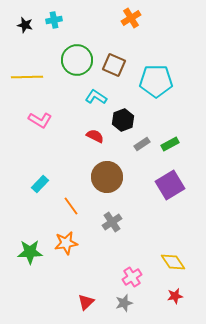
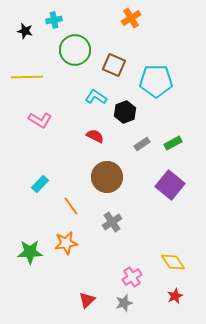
black star: moved 6 px down
green circle: moved 2 px left, 10 px up
black hexagon: moved 2 px right, 8 px up
green rectangle: moved 3 px right, 1 px up
purple square: rotated 20 degrees counterclockwise
red star: rotated 14 degrees counterclockwise
red triangle: moved 1 px right, 2 px up
